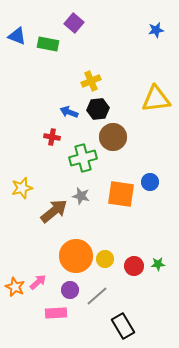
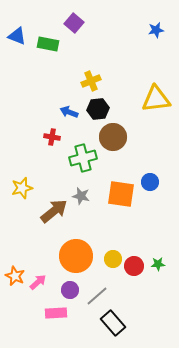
yellow circle: moved 8 px right
orange star: moved 11 px up
black rectangle: moved 10 px left, 3 px up; rotated 10 degrees counterclockwise
